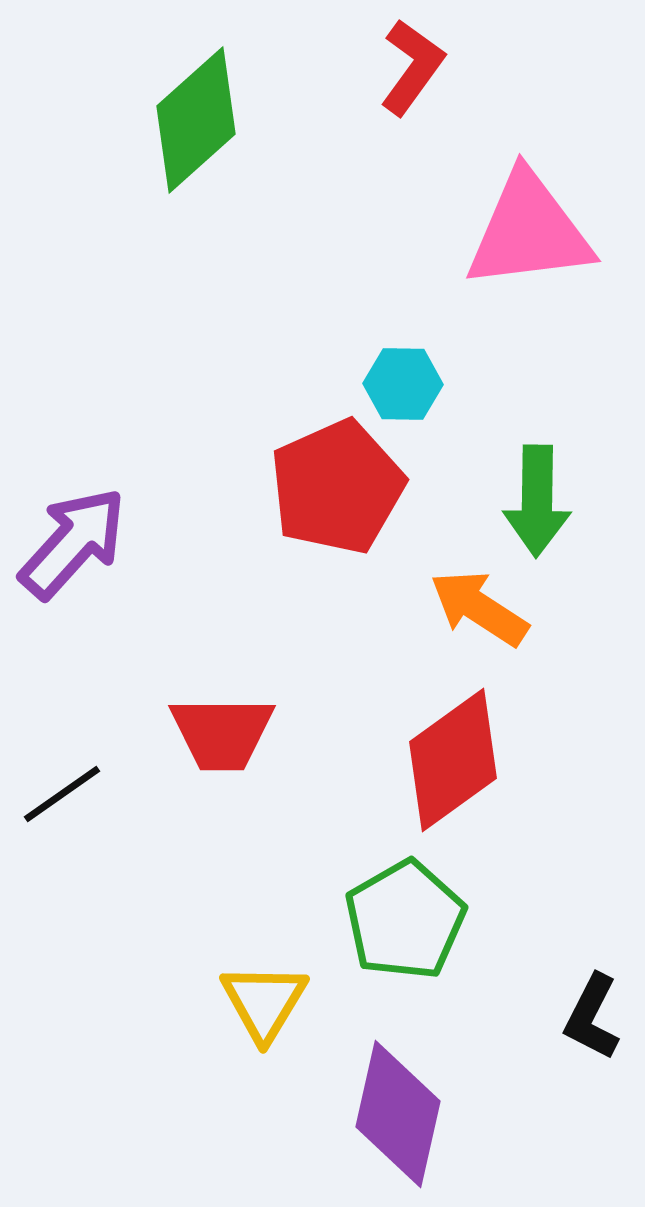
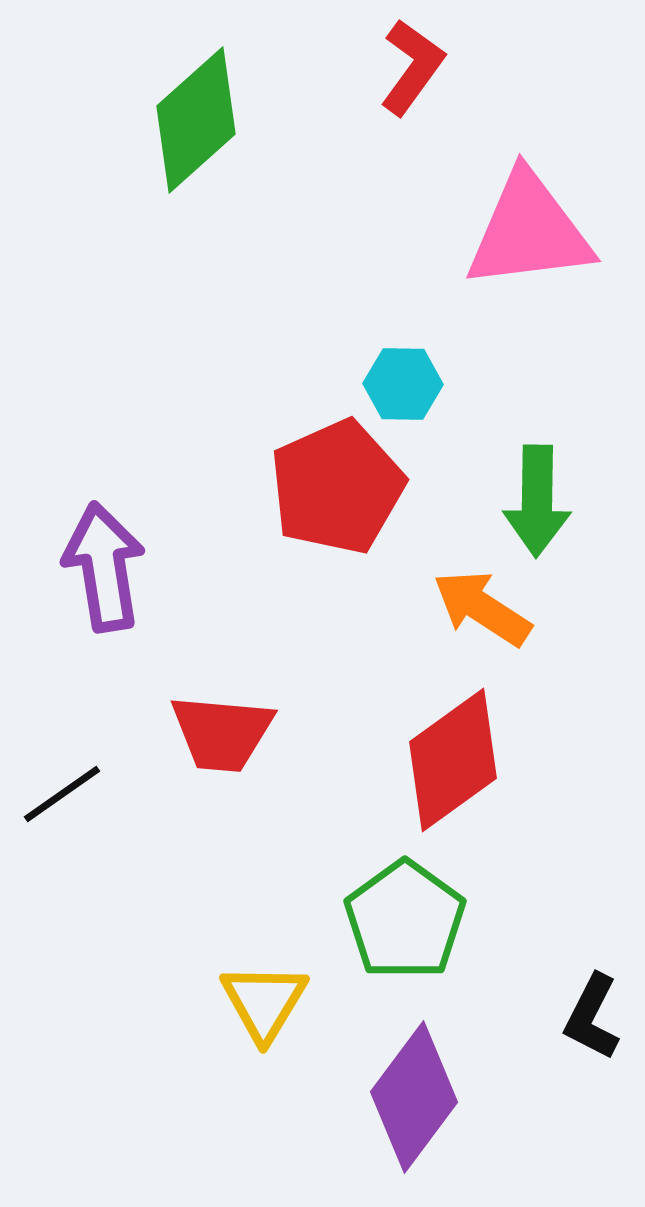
purple arrow: moved 31 px right, 24 px down; rotated 51 degrees counterclockwise
orange arrow: moved 3 px right
red trapezoid: rotated 5 degrees clockwise
green pentagon: rotated 6 degrees counterclockwise
purple diamond: moved 16 px right, 17 px up; rotated 24 degrees clockwise
